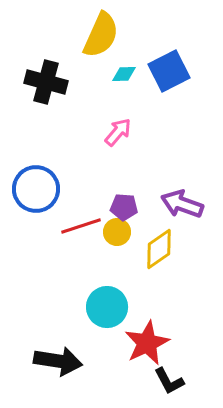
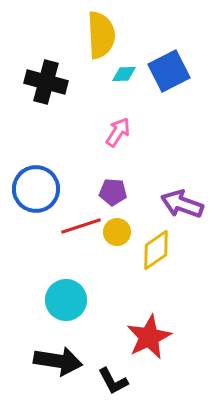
yellow semicircle: rotated 27 degrees counterclockwise
pink arrow: rotated 8 degrees counterclockwise
purple pentagon: moved 11 px left, 15 px up
yellow diamond: moved 3 px left, 1 px down
cyan circle: moved 41 px left, 7 px up
red star: moved 2 px right, 6 px up
black L-shape: moved 56 px left
